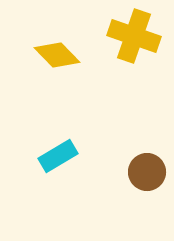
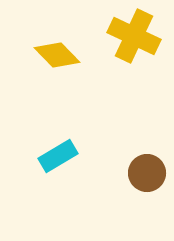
yellow cross: rotated 6 degrees clockwise
brown circle: moved 1 px down
